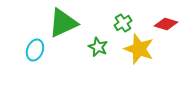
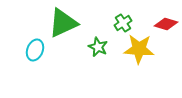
yellow star: rotated 16 degrees counterclockwise
